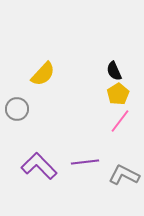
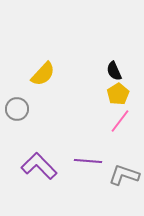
purple line: moved 3 px right, 1 px up; rotated 12 degrees clockwise
gray L-shape: rotated 8 degrees counterclockwise
